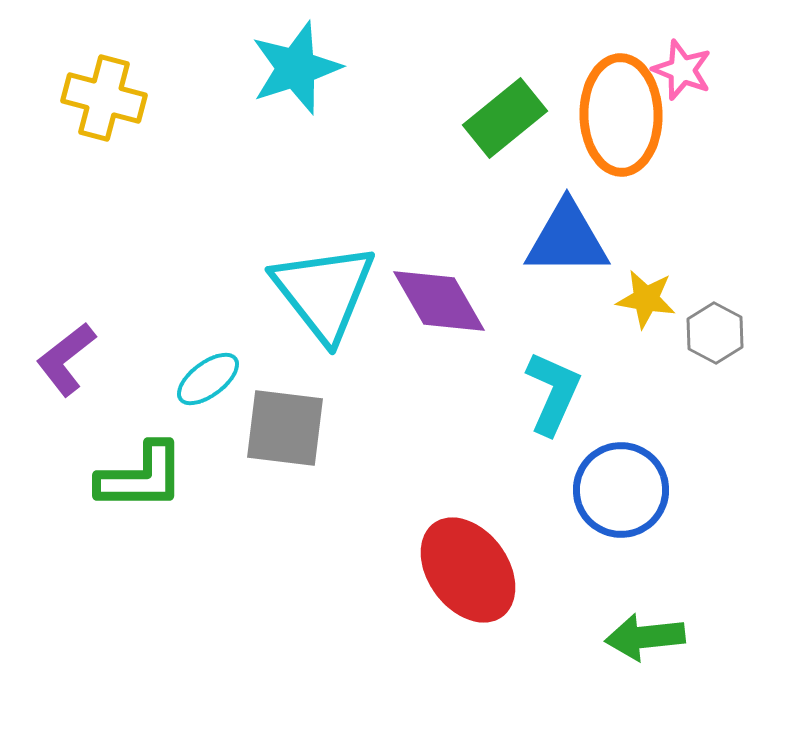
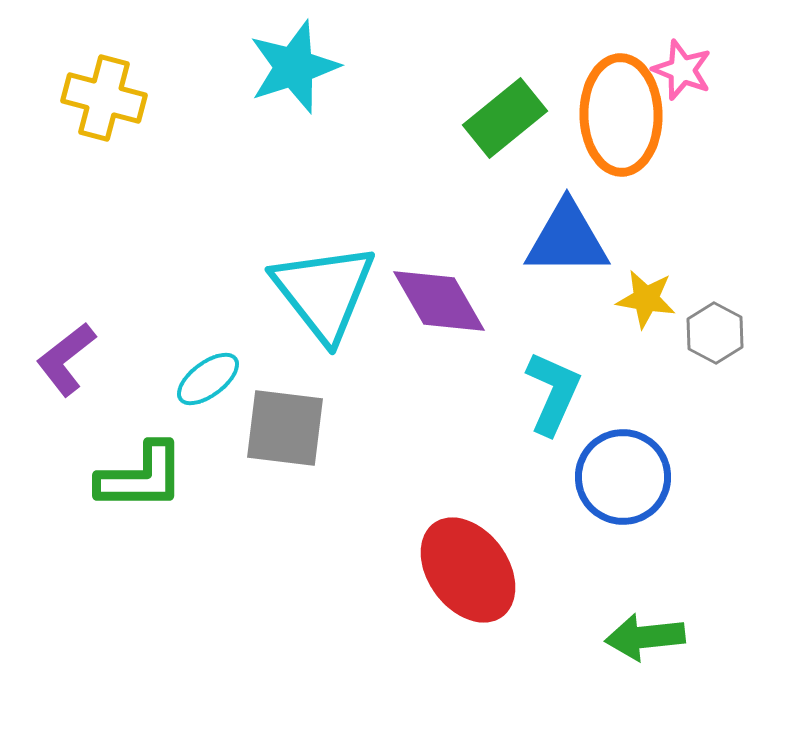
cyan star: moved 2 px left, 1 px up
blue circle: moved 2 px right, 13 px up
